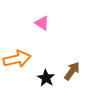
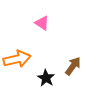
brown arrow: moved 1 px right, 5 px up
